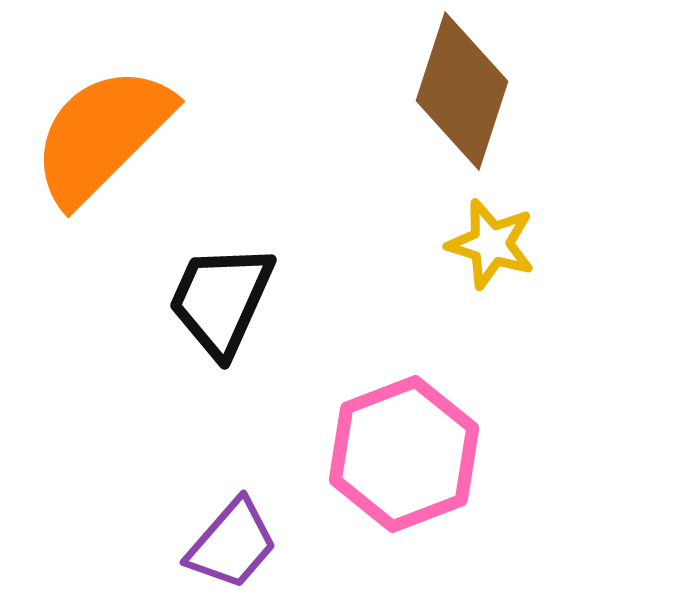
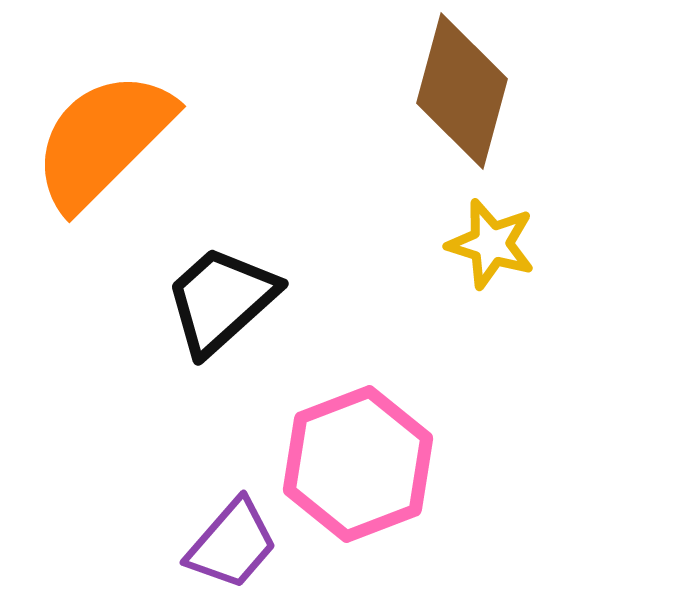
brown diamond: rotated 3 degrees counterclockwise
orange semicircle: moved 1 px right, 5 px down
black trapezoid: rotated 24 degrees clockwise
pink hexagon: moved 46 px left, 10 px down
